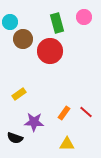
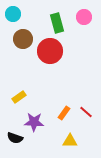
cyan circle: moved 3 px right, 8 px up
yellow rectangle: moved 3 px down
yellow triangle: moved 3 px right, 3 px up
